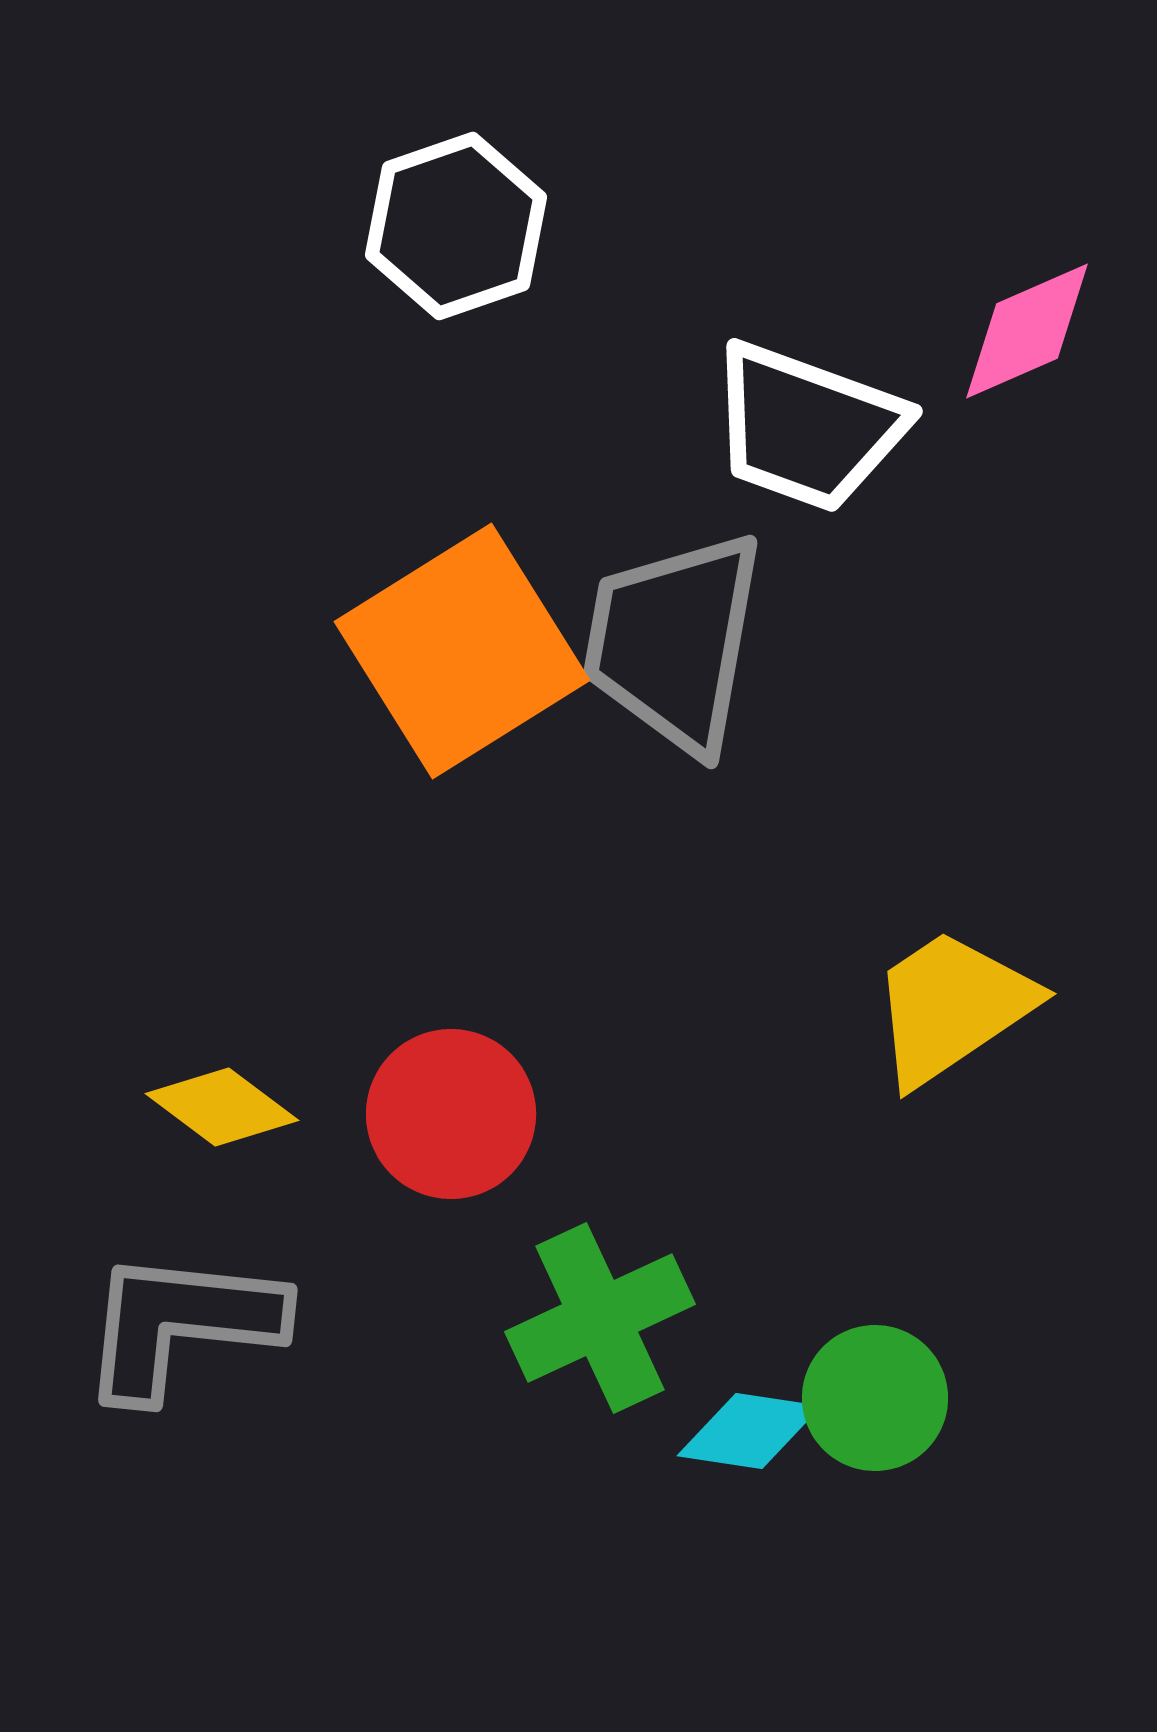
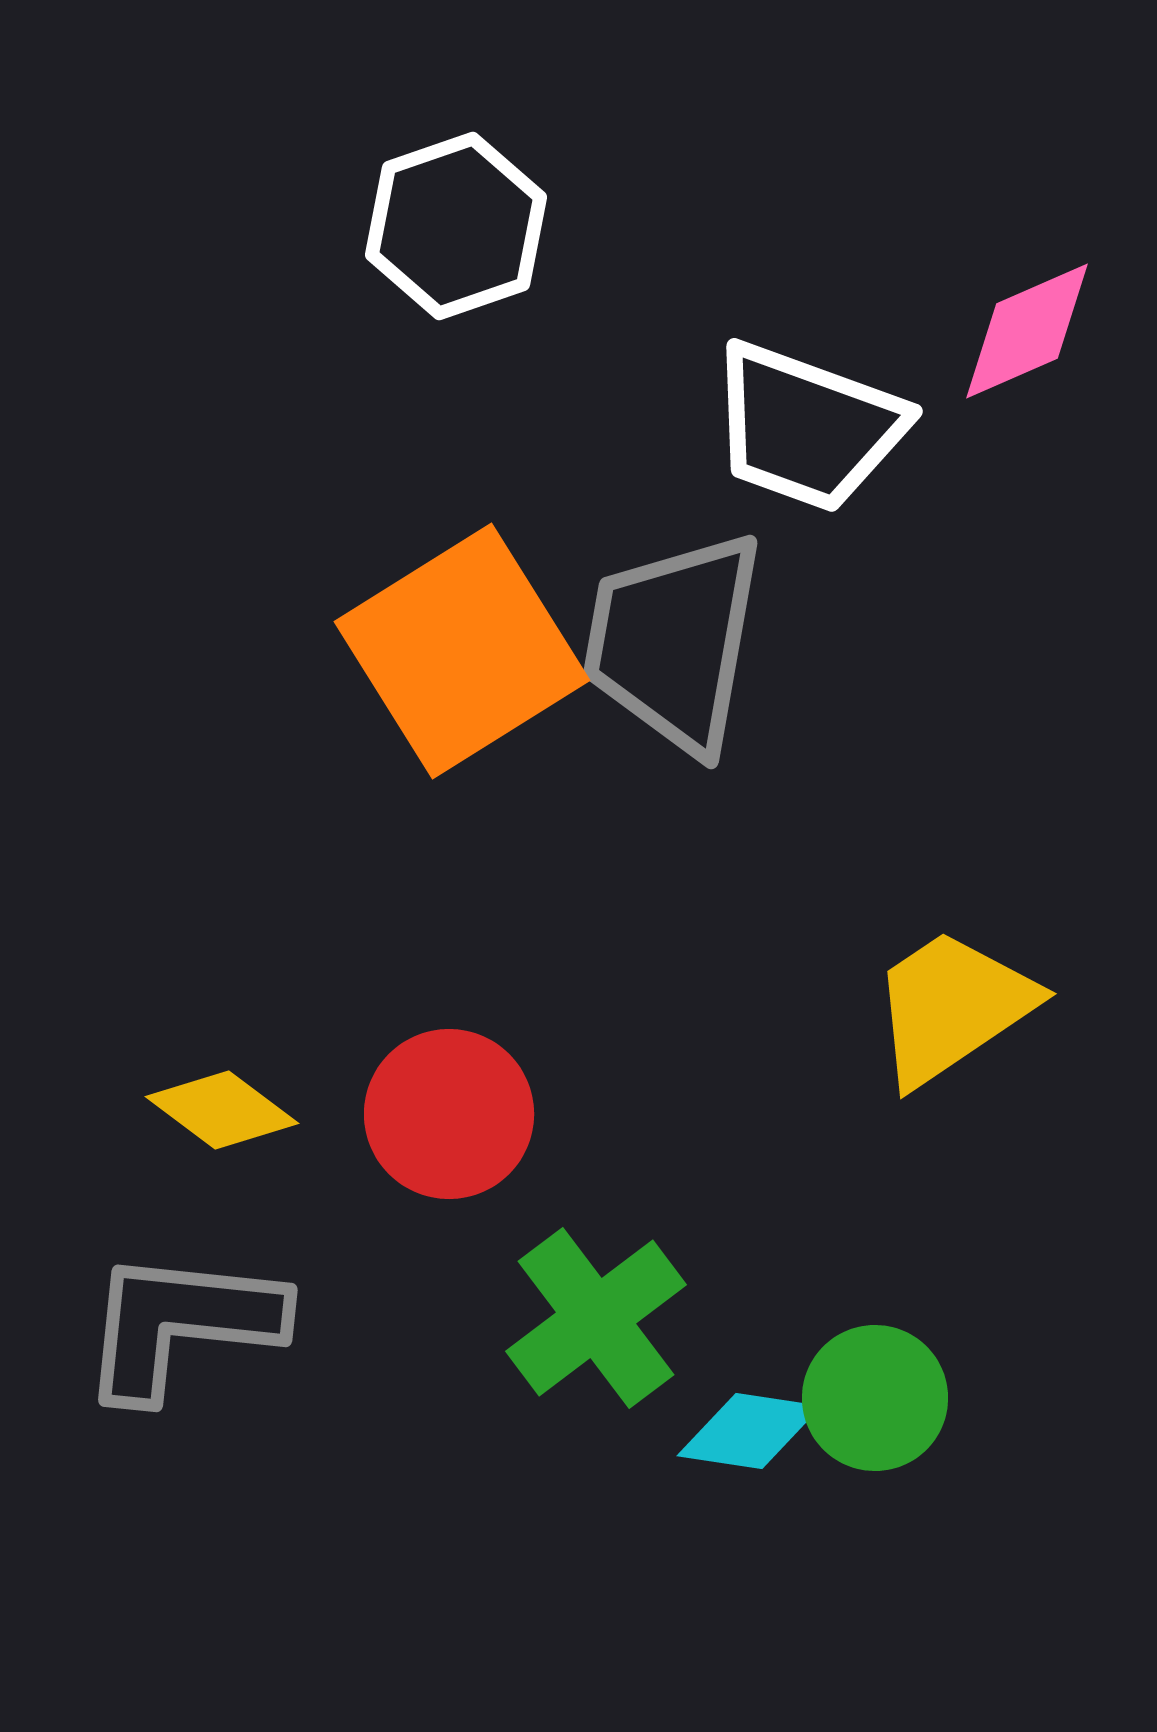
yellow diamond: moved 3 px down
red circle: moved 2 px left
green cross: moved 4 px left; rotated 12 degrees counterclockwise
